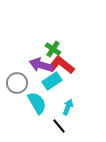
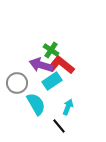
green cross: moved 2 px left, 1 px down
cyan semicircle: moved 1 px left, 1 px down
